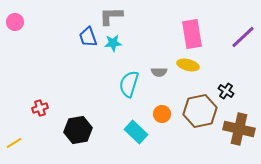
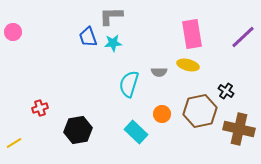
pink circle: moved 2 px left, 10 px down
